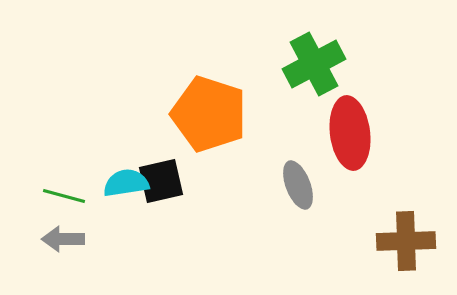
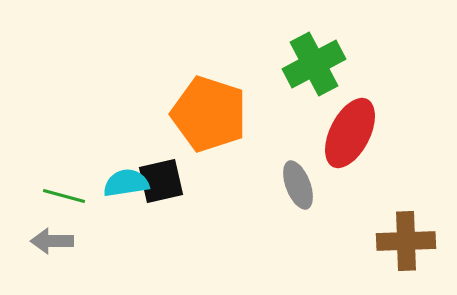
red ellipse: rotated 34 degrees clockwise
gray arrow: moved 11 px left, 2 px down
